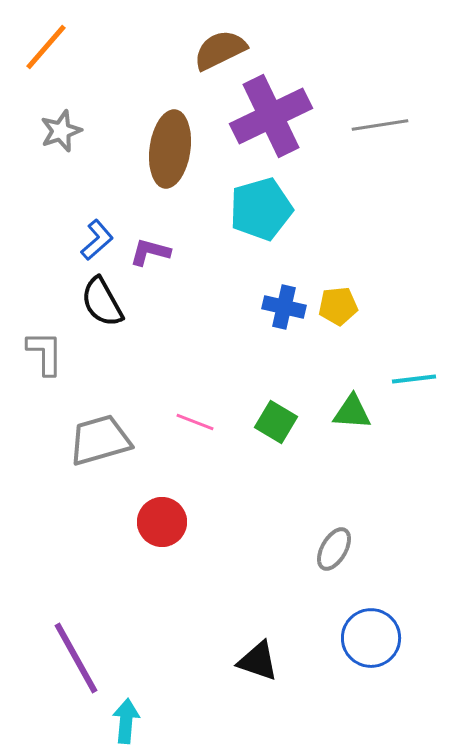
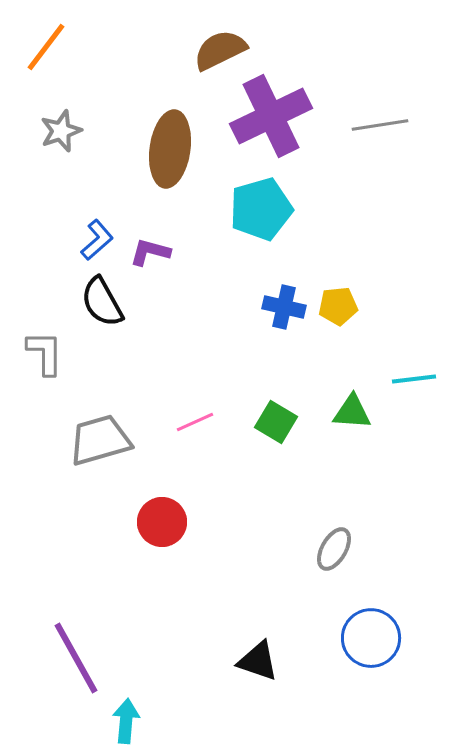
orange line: rotated 4 degrees counterclockwise
pink line: rotated 45 degrees counterclockwise
